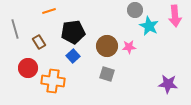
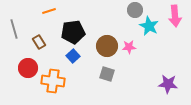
gray line: moved 1 px left
